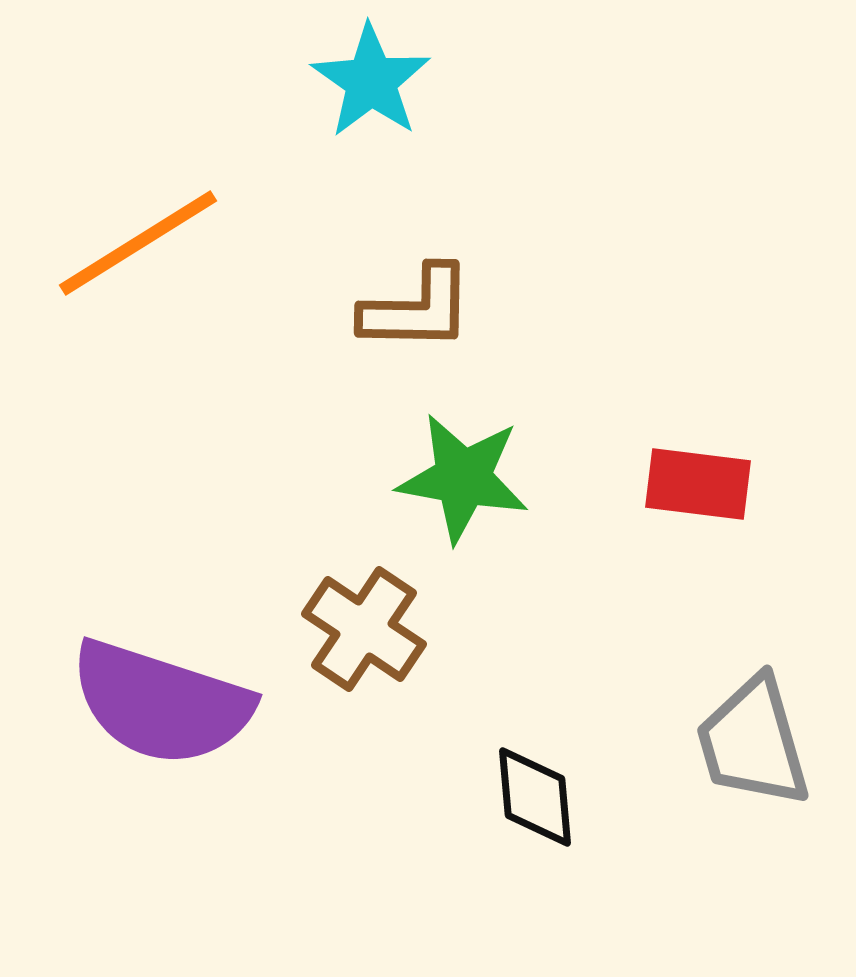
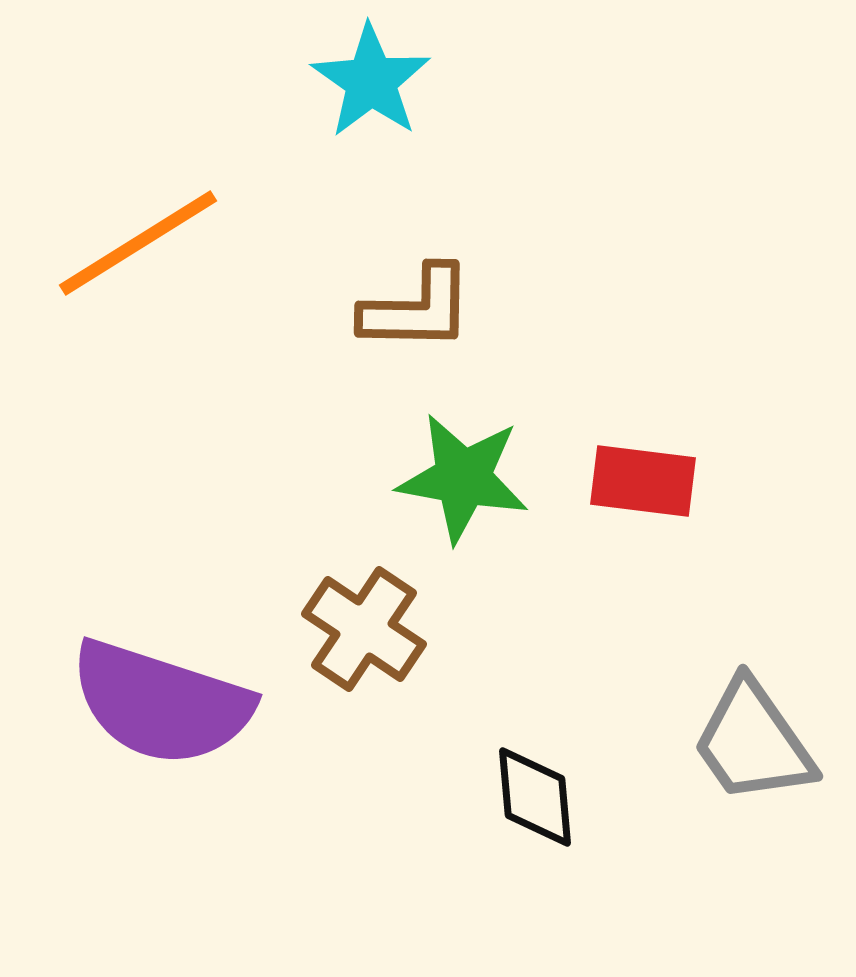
red rectangle: moved 55 px left, 3 px up
gray trapezoid: rotated 19 degrees counterclockwise
